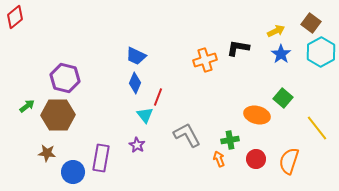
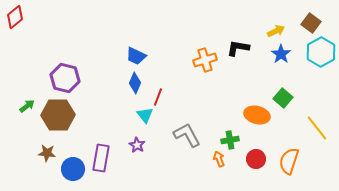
blue circle: moved 3 px up
